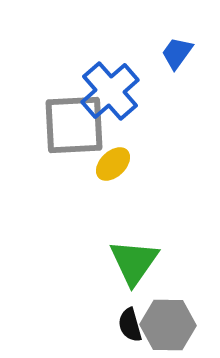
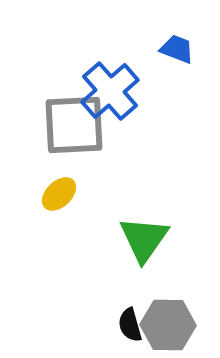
blue trapezoid: moved 4 px up; rotated 75 degrees clockwise
yellow ellipse: moved 54 px left, 30 px down
green triangle: moved 10 px right, 23 px up
